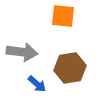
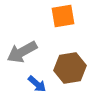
orange square: rotated 15 degrees counterclockwise
gray arrow: rotated 144 degrees clockwise
